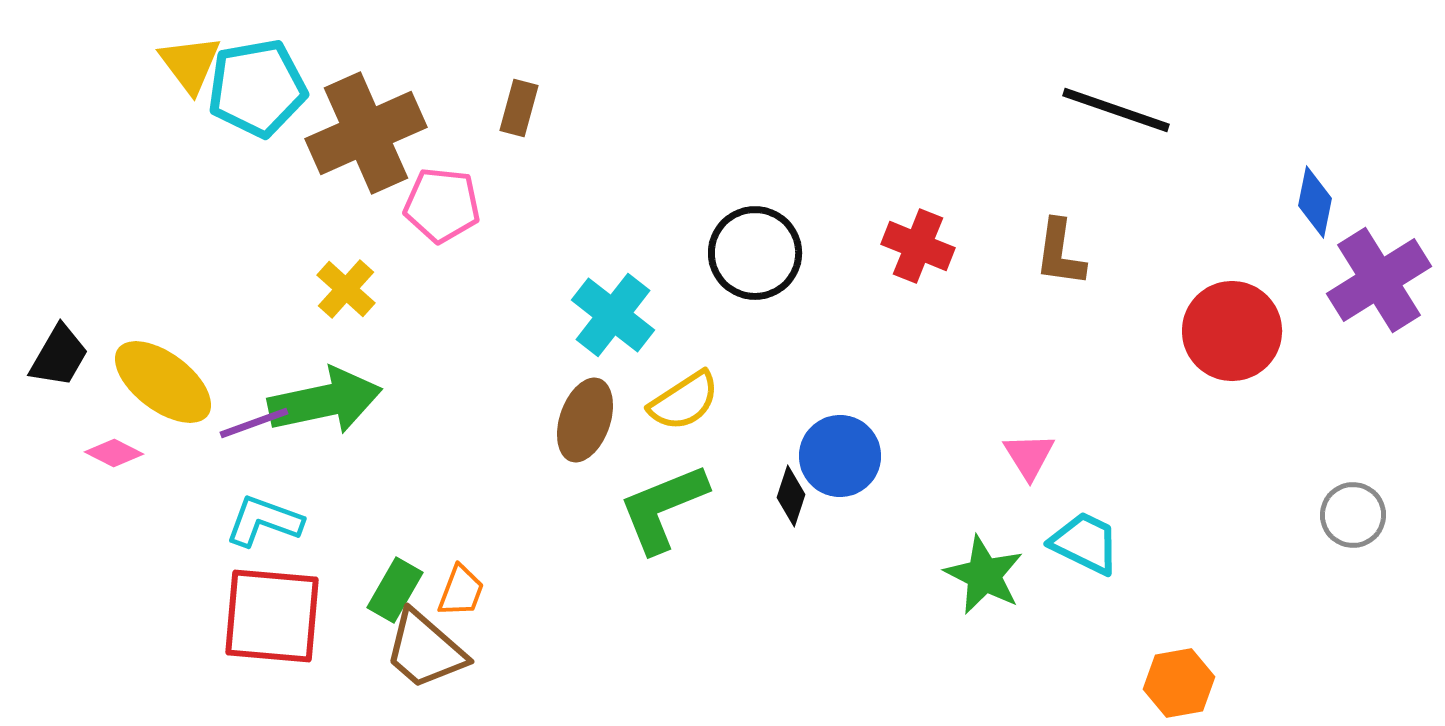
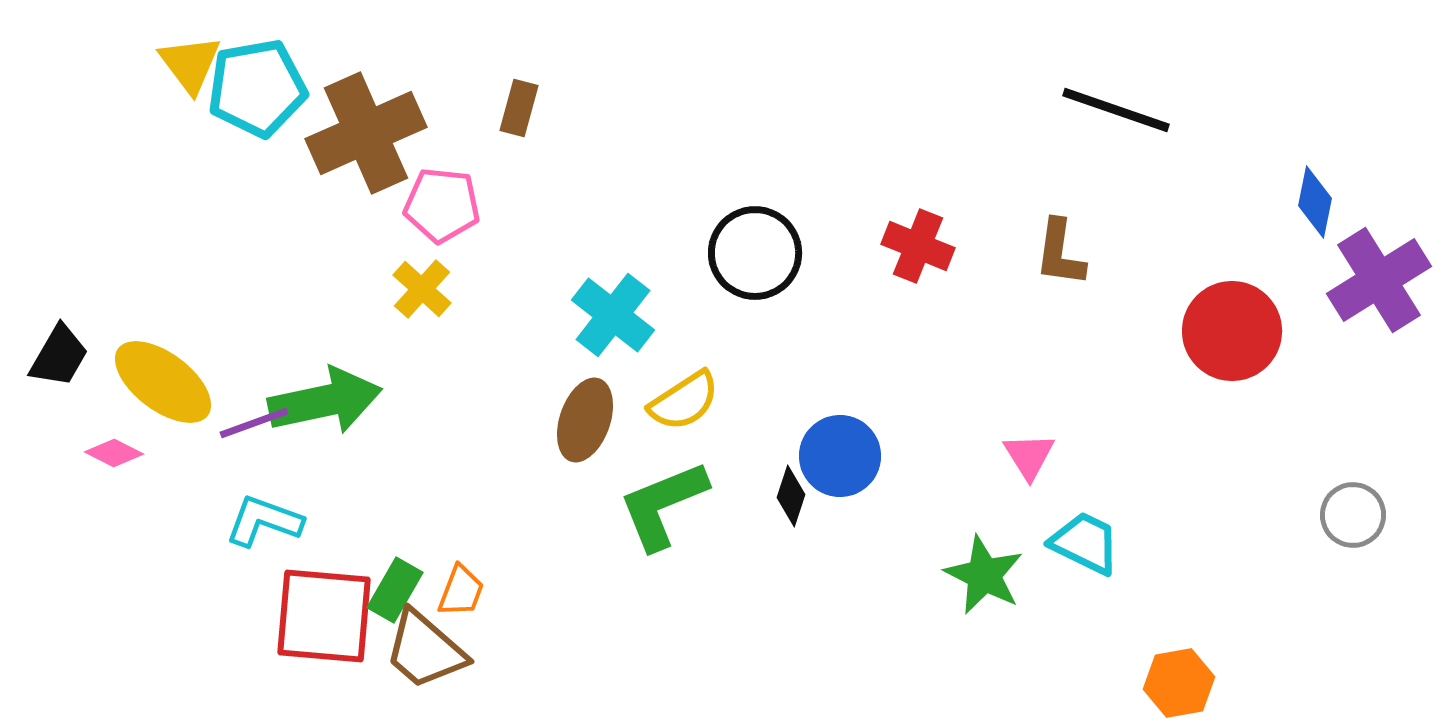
yellow cross: moved 76 px right
green L-shape: moved 3 px up
red square: moved 52 px right
